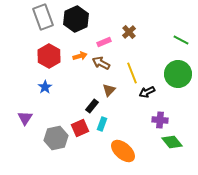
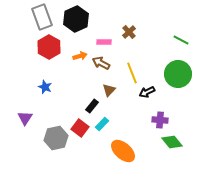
gray rectangle: moved 1 px left
pink rectangle: rotated 24 degrees clockwise
red hexagon: moved 9 px up
blue star: rotated 16 degrees counterclockwise
cyan rectangle: rotated 24 degrees clockwise
red square: rotated 30 degrees counterclockwise
